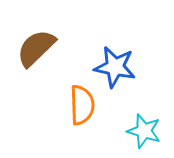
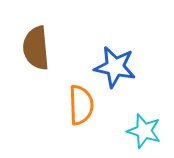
brown semicircle: rotated 51 degrees counterclockwise
orange semicircle: moved 1 px left
